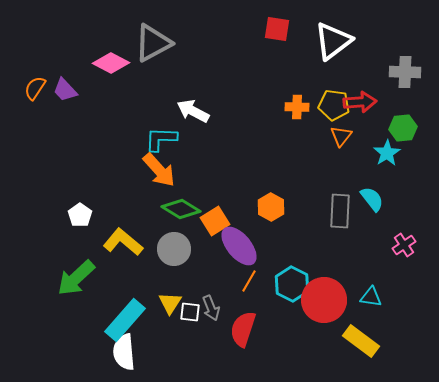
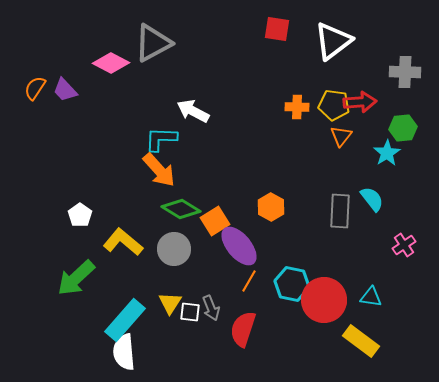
cyan hexagon: rotated 16 degrees counterclockwise
